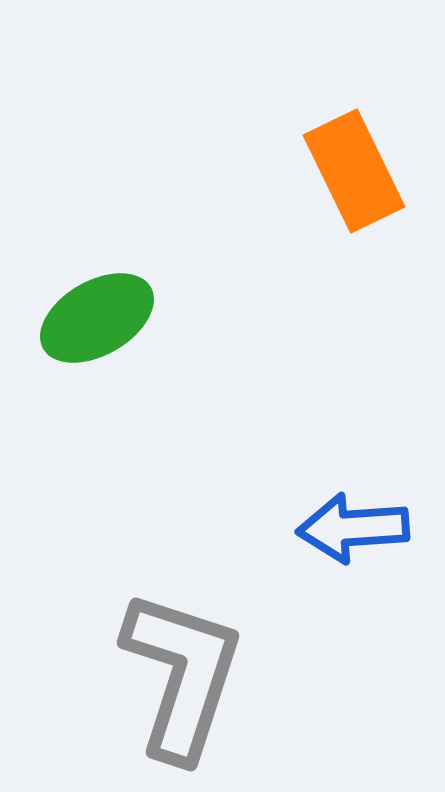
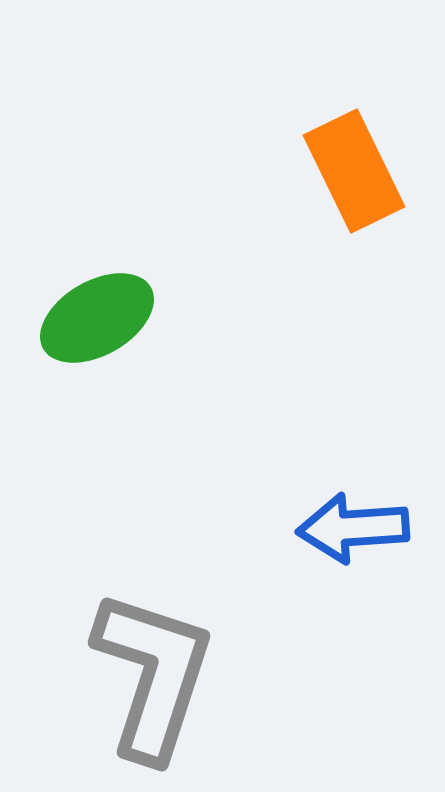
gray L-shape: moved 29 px left
